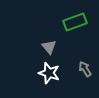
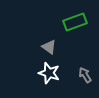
gray triangle: rotated 14 degrees counterclockwise
gray arrow: moved 6 px down
